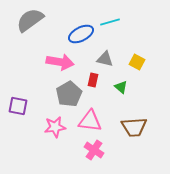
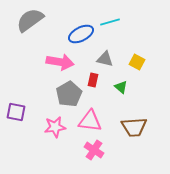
purple square: moved 2 px left, 6 px down
